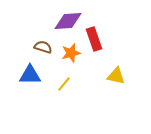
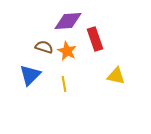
red rectangle: moved 1 px right
brown semicircle: moved 1 px right
orange star: moved 4 px left, 2 px up; rotated 30 degrees counterclockwise
blue triangle: rotated 45 degrees counterclockwise
yellow line: rotated 49 degrees counterclockwise
